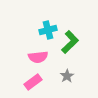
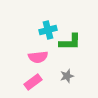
green L-shape: rotated 45 degrees clockwise
gray star: rotated 16 degrees clockwise
